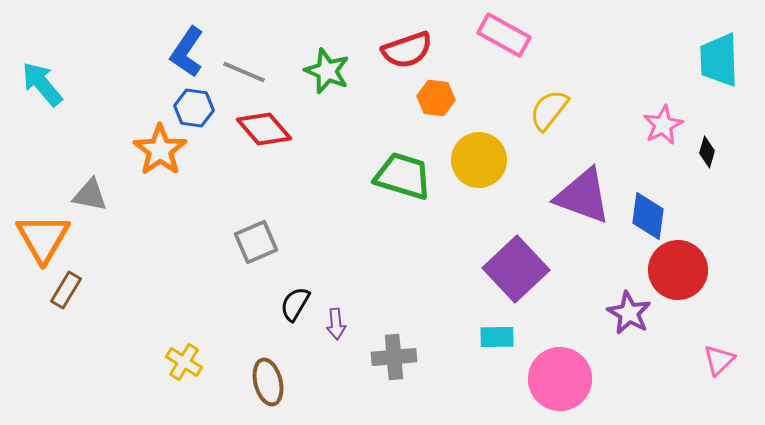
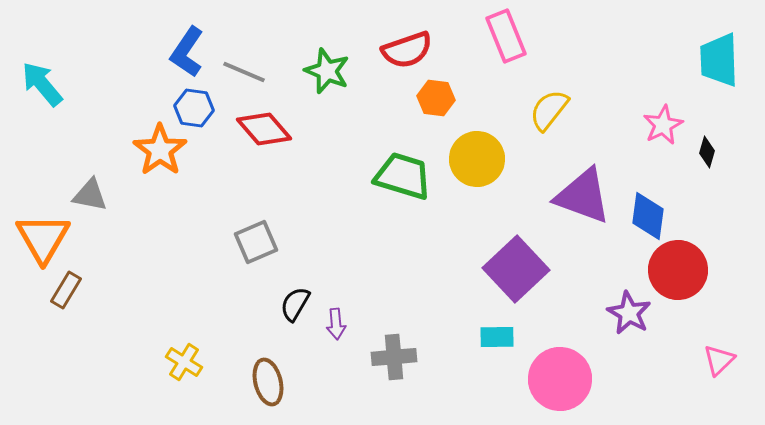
pink rectangle: moved 2 px right, 1 px down; rotated 39 degrees clockwise
yellow circle: moved 2 px left, 1 px up
